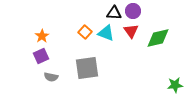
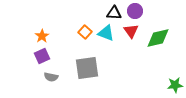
purple circle: moved 2 px right
purple square: moved 1 px right
